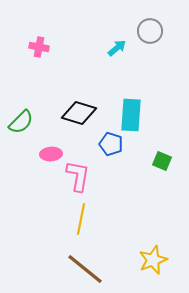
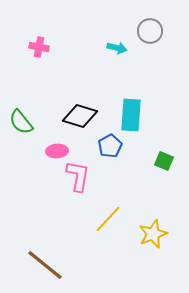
cyan arrow: rotated 54 degrees clockwise
black diamond: moved 1 px right, 3 px down
green semicircle: rotated 96 degrees clockwise
blue pentagon: moved 1 px left, 2 px down; rotated 25 degrees clockwise
pink ellipse: moved 6 px right, 3 px up
green square: moved 2 px right
yellow line: moved 27 px right; rotated 32 degrees clockwise
yellow star: moved 26 px up
brown line: moved 40 px left, 4 px up
